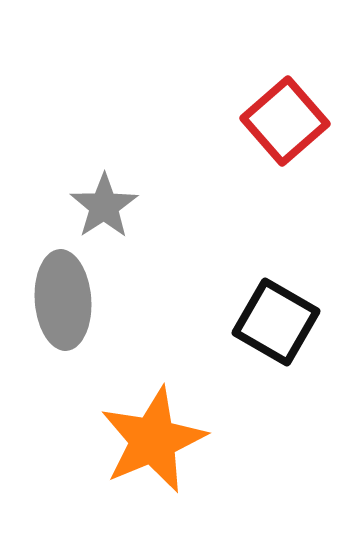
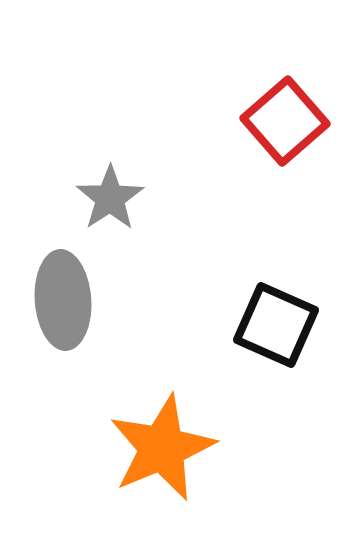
gray star: moved 6 px right, 8 px up
black square: moved 3 px down; rotated 6 degrees counterclockwise
orange star: moved 9 px right, 8 px down
